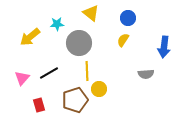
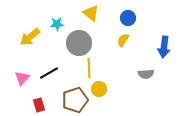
yellow line: moved 2 px right, 3 px up
